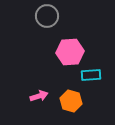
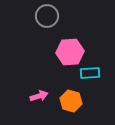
cyan rectangle: moved 1 px left, 2 px up
